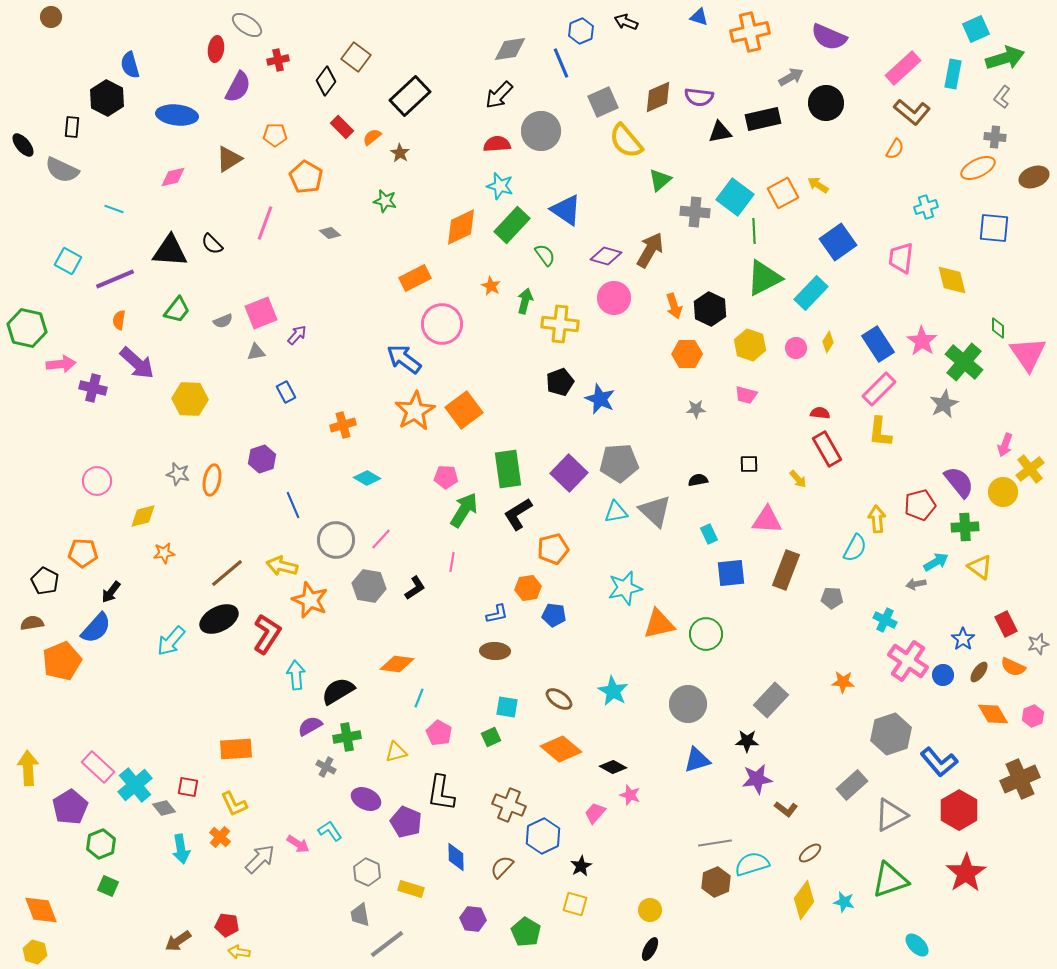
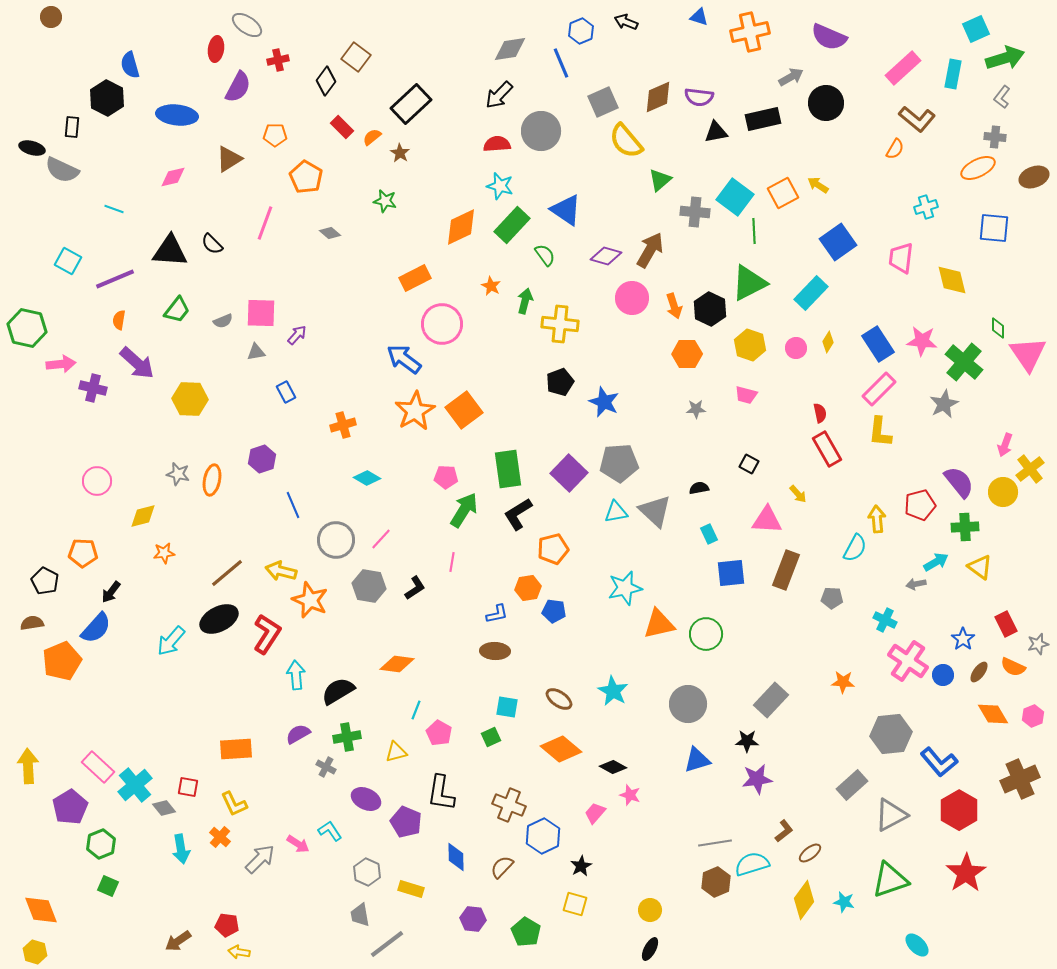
black rectangle at (410, 96): moved 1 px right, 8 px down
brown L-shape at (912, 112): moved 5 px right, 7 px down
black triangle at (720, 132): moved 4 px left
black ellipse at (23, 145): moved 9 px right, 3 px down; rotated 35 degrees counterclockwise
green triangle at (764, 278): moved 15 px left, 5 px down
pink circle at (614, 298): moved 18 px right
pink square at (261, 313): rotated 24 degrees clockwise
pink star at (922, 341): rotated 28 degrees counterclockwise
blue star at (600, 399): moved 4 px right, 3 px down
red semicircle at (820, 413): rotated 72 degrees clockwise
black square at (749, 464): rotated 30 degrees clockwise
yellow arrow at (798, 479): moved 15 px down
black semicircle at (698, 480): moved 1 px right, 8 px down
yellow arrow at (282, 566): moved 1 px left, 5 px down
blue pentagon at (554, 615): moved 4 px up
cyan line at (419, 698): moved 3 px left, 12 px down
purple semicircle at (310, 726): moved 12 px left, 8 px down
gray hexagon at (891, 734): rotated 12 degrees clockwise
yellow arrow at (28, 768): moved 2 px up
brown L-shape at (786, 809): moved 2 px left, 22 px down; rotated 75 degrees counterclockwise
